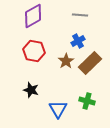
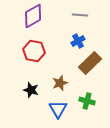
brown star: moved 6 px left, 22 px down; rotated 14 degrees clockwise
